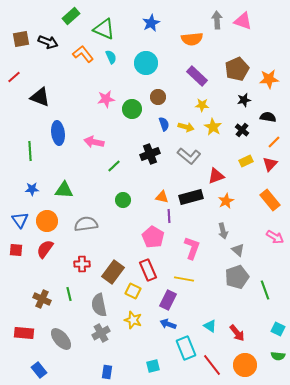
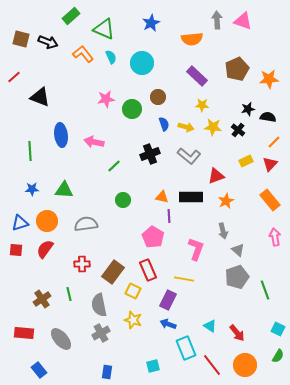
brown square at (21, 39): rotated 24 degrees clockwise
cyan circle at (146, 63): moved 4 px left
black star at (244, 100): moved 4 px right, 9 px down
yellow star at (213, 127): rotated 24 degrees counterclockwise
black cross at (242, 130): moved 4 px left
blue ellipse at (58, 133): moved 3 px right, 2 px down
black rectangle at (191, 197): rotated 15 degrees clockwise
blue triangle at (20, 220): moved 3 px down; rotated 48 degrees clockwise
pink arrow at (275, 237): rotated 132 degrees counterclockwise
pink L-shape at (192, 248): moved 4 px right, 1 px down
brown cross at (42, 299): rotated 30 degrees clockwise
green semicircle at (278, 356): rotated 64 degrees counterclockwise
